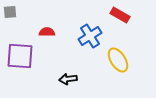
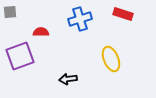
red rectangle: moved 3 px right, 1 px up; rotated 12 degrees counterclockwise
red semicircle: moved 6 px left
blue cross: moved 10 px left, 17 px up; rotated 15 degrees clockwise
purple square: rotated 24 degrees counterclockwise
yellow ellipse: moved 7 px left, 1 px up; rotated 10 degrees clockwise
